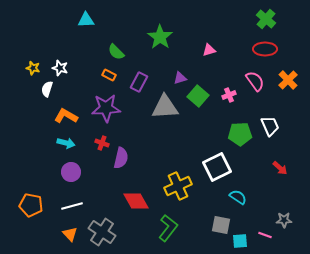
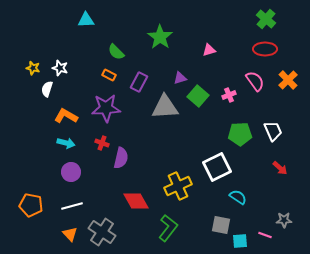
white trapezoid: moved 3 px right, 5 px down
